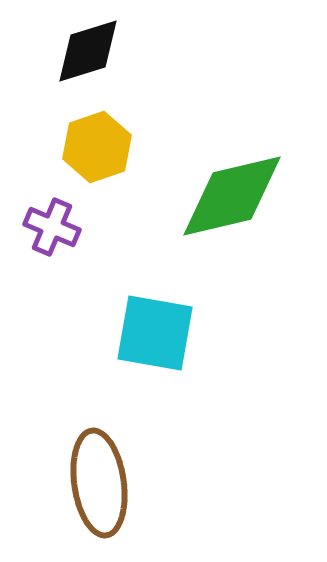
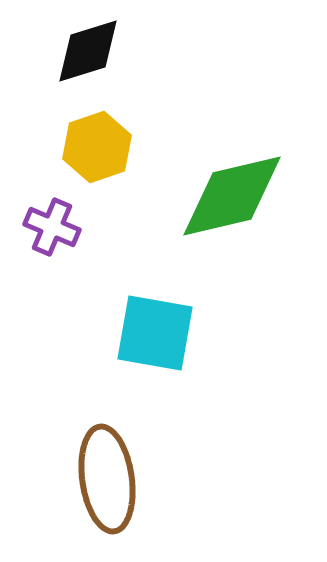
brown ellipse: moved 8 px right, 4 px up
